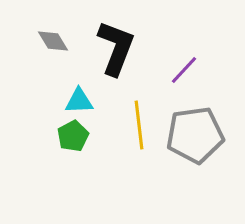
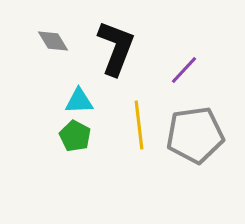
green pentagon: moved 2 px right; rotated 16 degrees counterclockwise
